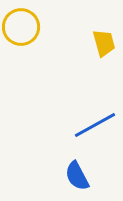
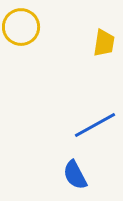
yellow trapezoid: rotated 24 degrees clockwise
blue semicircle: moved 2 px left, 1 px up
